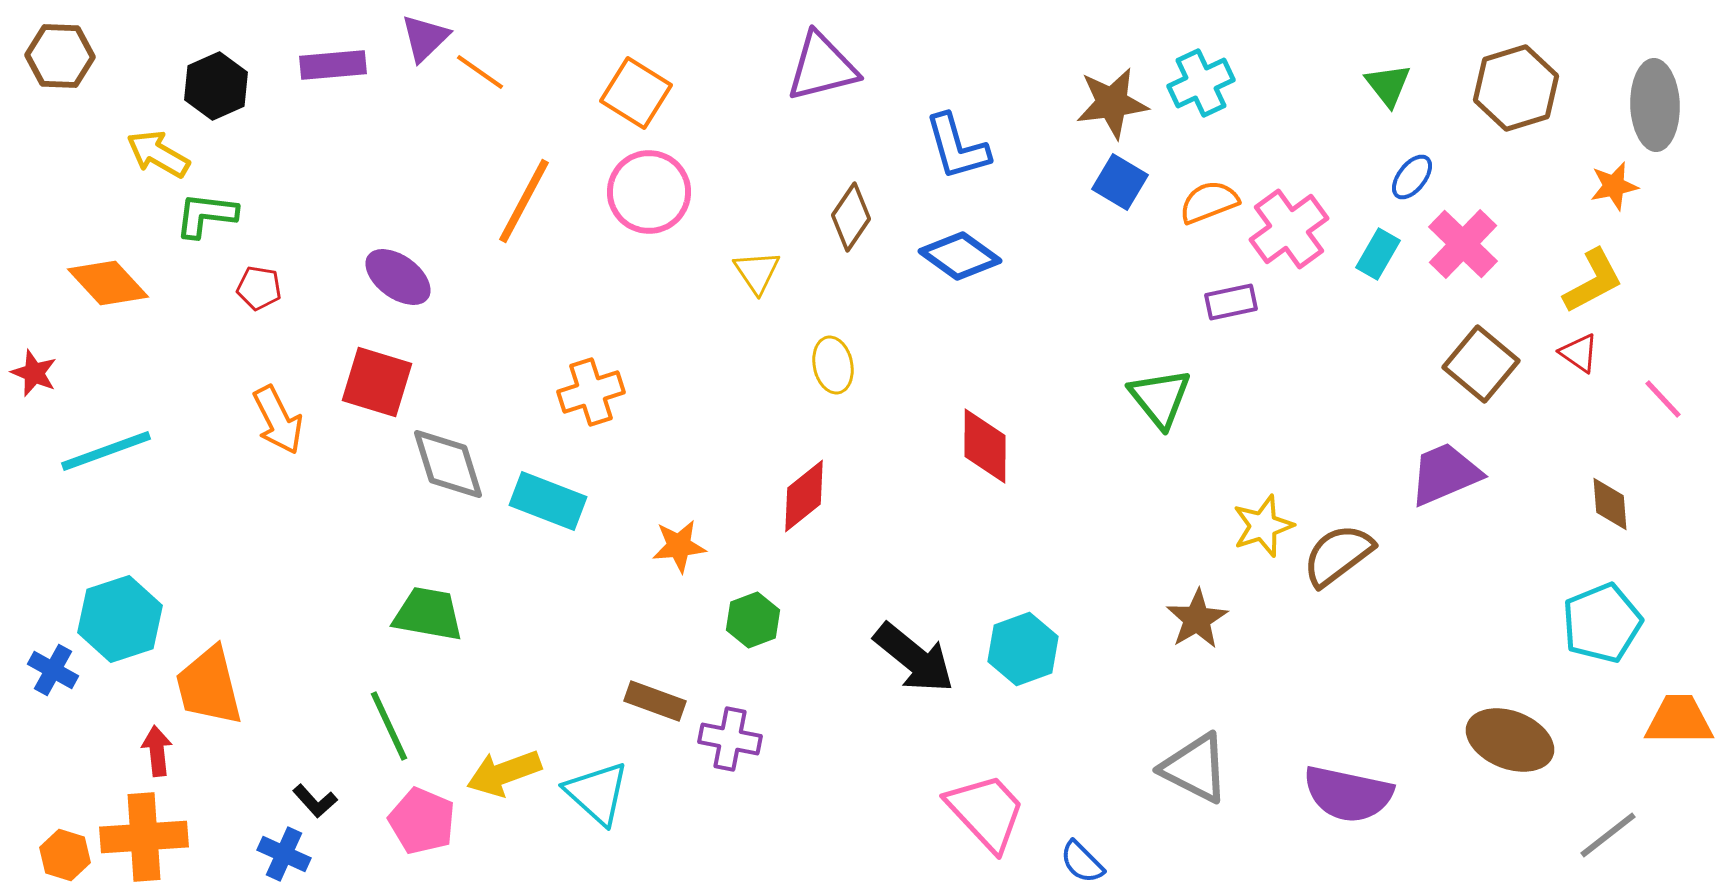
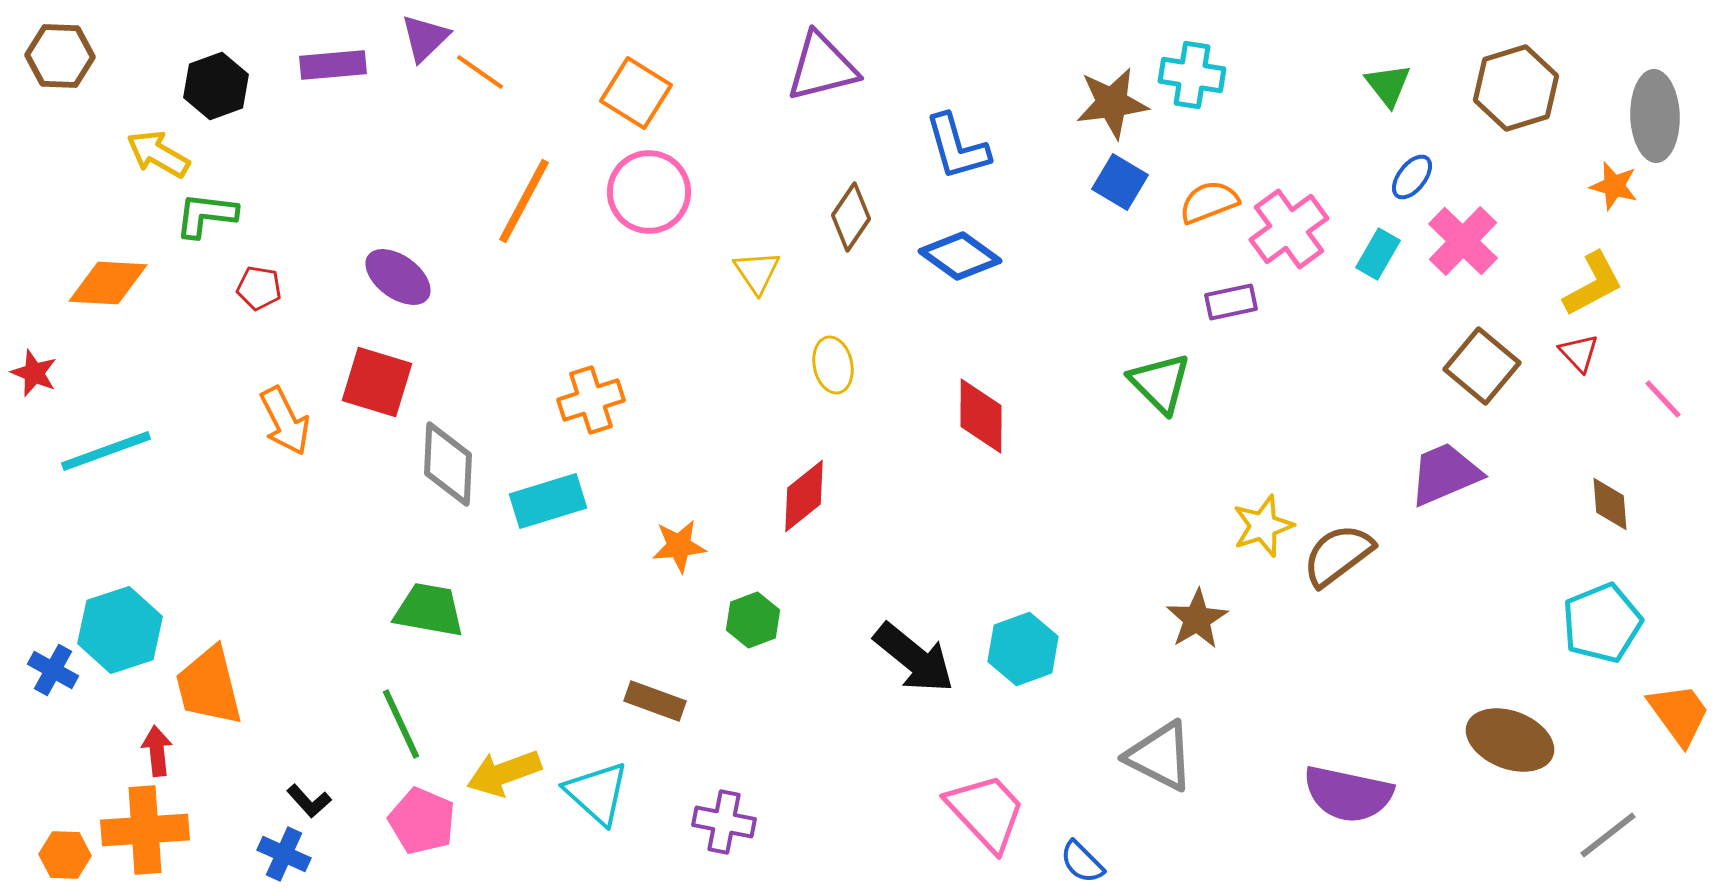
cyan cross at (1201, 83): moved 9 px left, 8 px up; rotated 34 degrees clockwise
black hexagon at (216, 86): rotated 4 degrees clockwise
gray ellipse at (1655, 105): moved 11 px down
orange star at (1614, 186): rotated 27 degrees clockwise
pink cross at (1463, 244): moved 3 px up
yellow L-shape at (1593, 281): moved 3 px down
orange diamond at (108, 283): rotated 44 degrees counterclockwise
red triangle at (1579, 353): rotated 12 degrees clockwise
brown square at (1481, 364): moved 1 px right, 2 px down
orange cross at (591, 392): moved 8 px down
green triangle at (1160, 398): moved 15 px up; rotated 6 degrees counterclockwise
orange arrow at (278, 420): moved 7 px right, 1 px down
red diamond at (985, 446): moved 4 px left, 30 px up
gray diamond at (448, 464): rotated 20 degrees clockwise
cyan rectangle at (548, 501): rotated 38 degrees counterclockwise
green trapezoid at (428, 614): moved 1 px right, 4 px up
cyan hexagon at (120, 619): moved 11 px down
orange trapezoid at (1679, 720): moved 6 px up; rotated 54 degrees clockwise
green line at (389, 726): moved 12 px right, 2 px up
purple cross at (730, 739): moved 6 px left, 83 px down
gray triangle at (1195, 768): moved 35 px left, 12 px up
black L-shape at (315, 801): moved 6 px left
orange cross at (144, 837): moved 1 px right, 7 px up
orange hexagon at (65, 855): rotated 15 degrees counterclockwise
